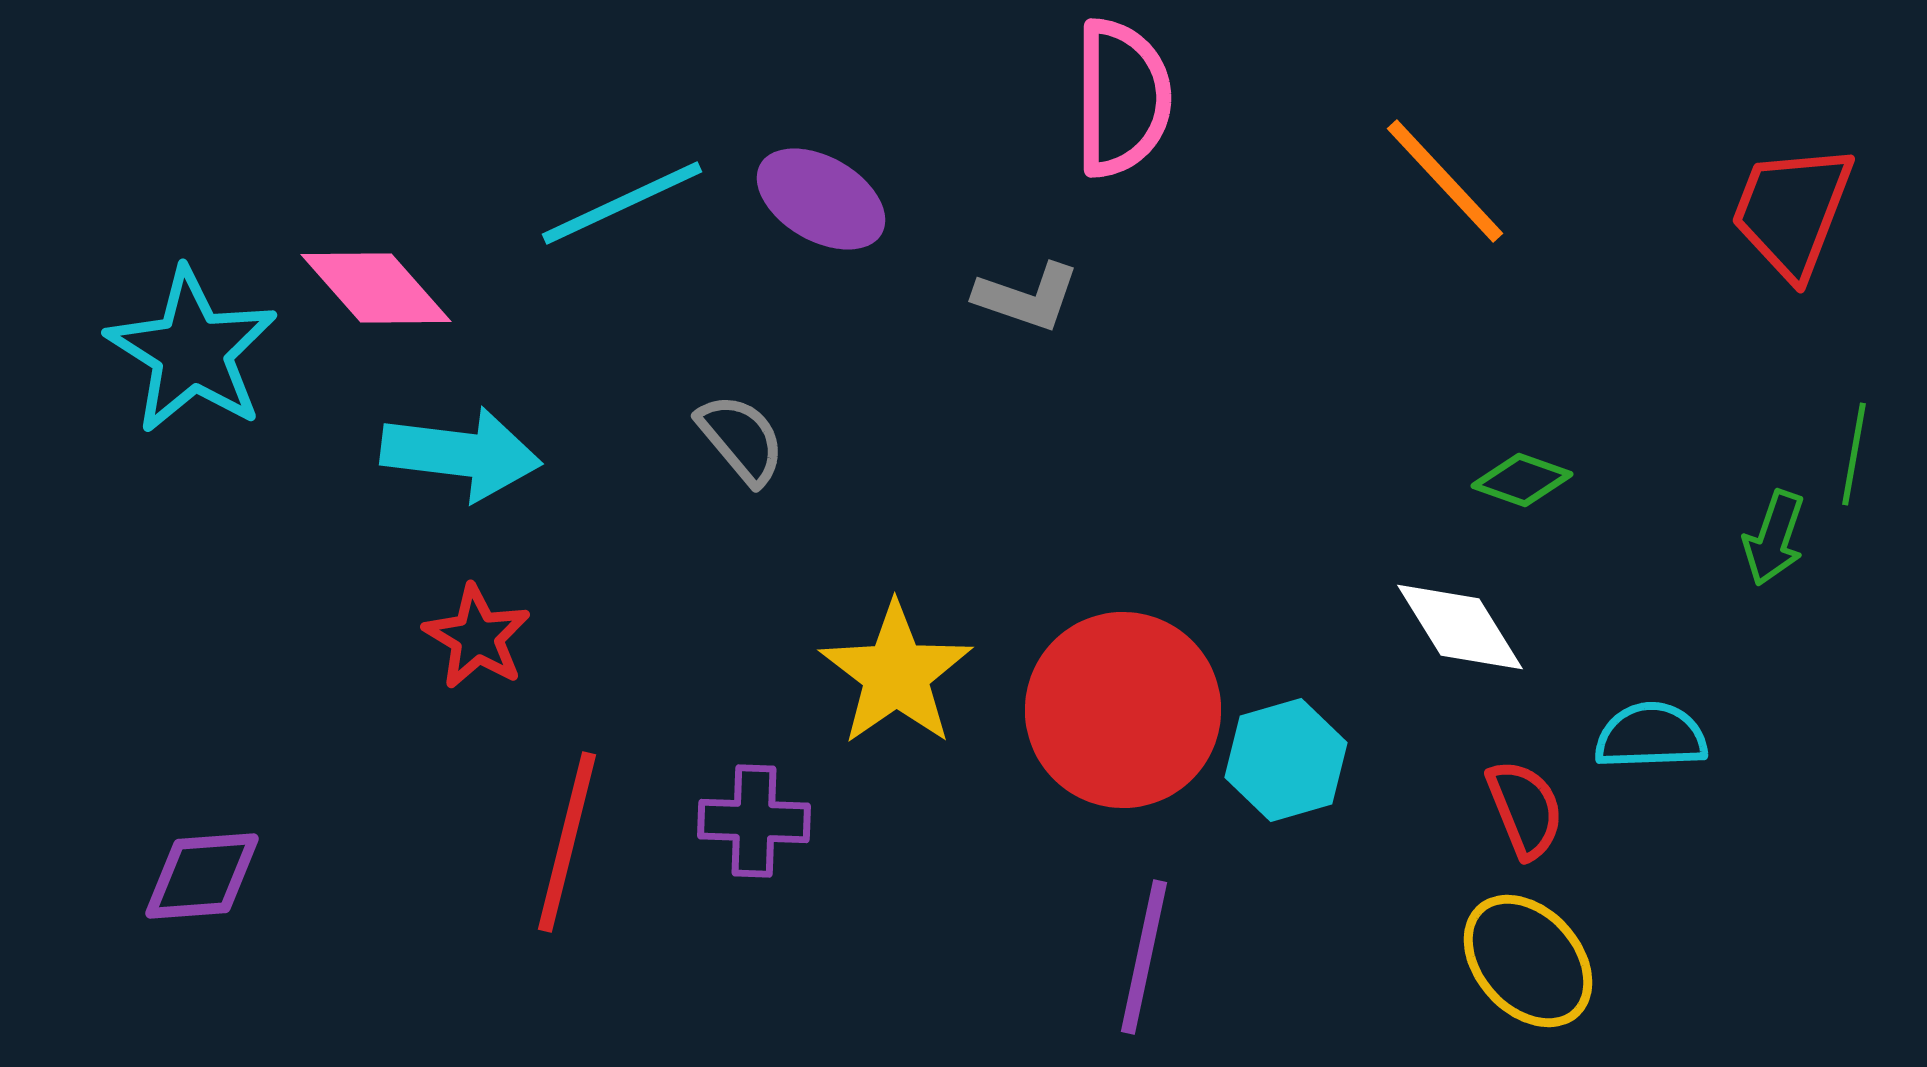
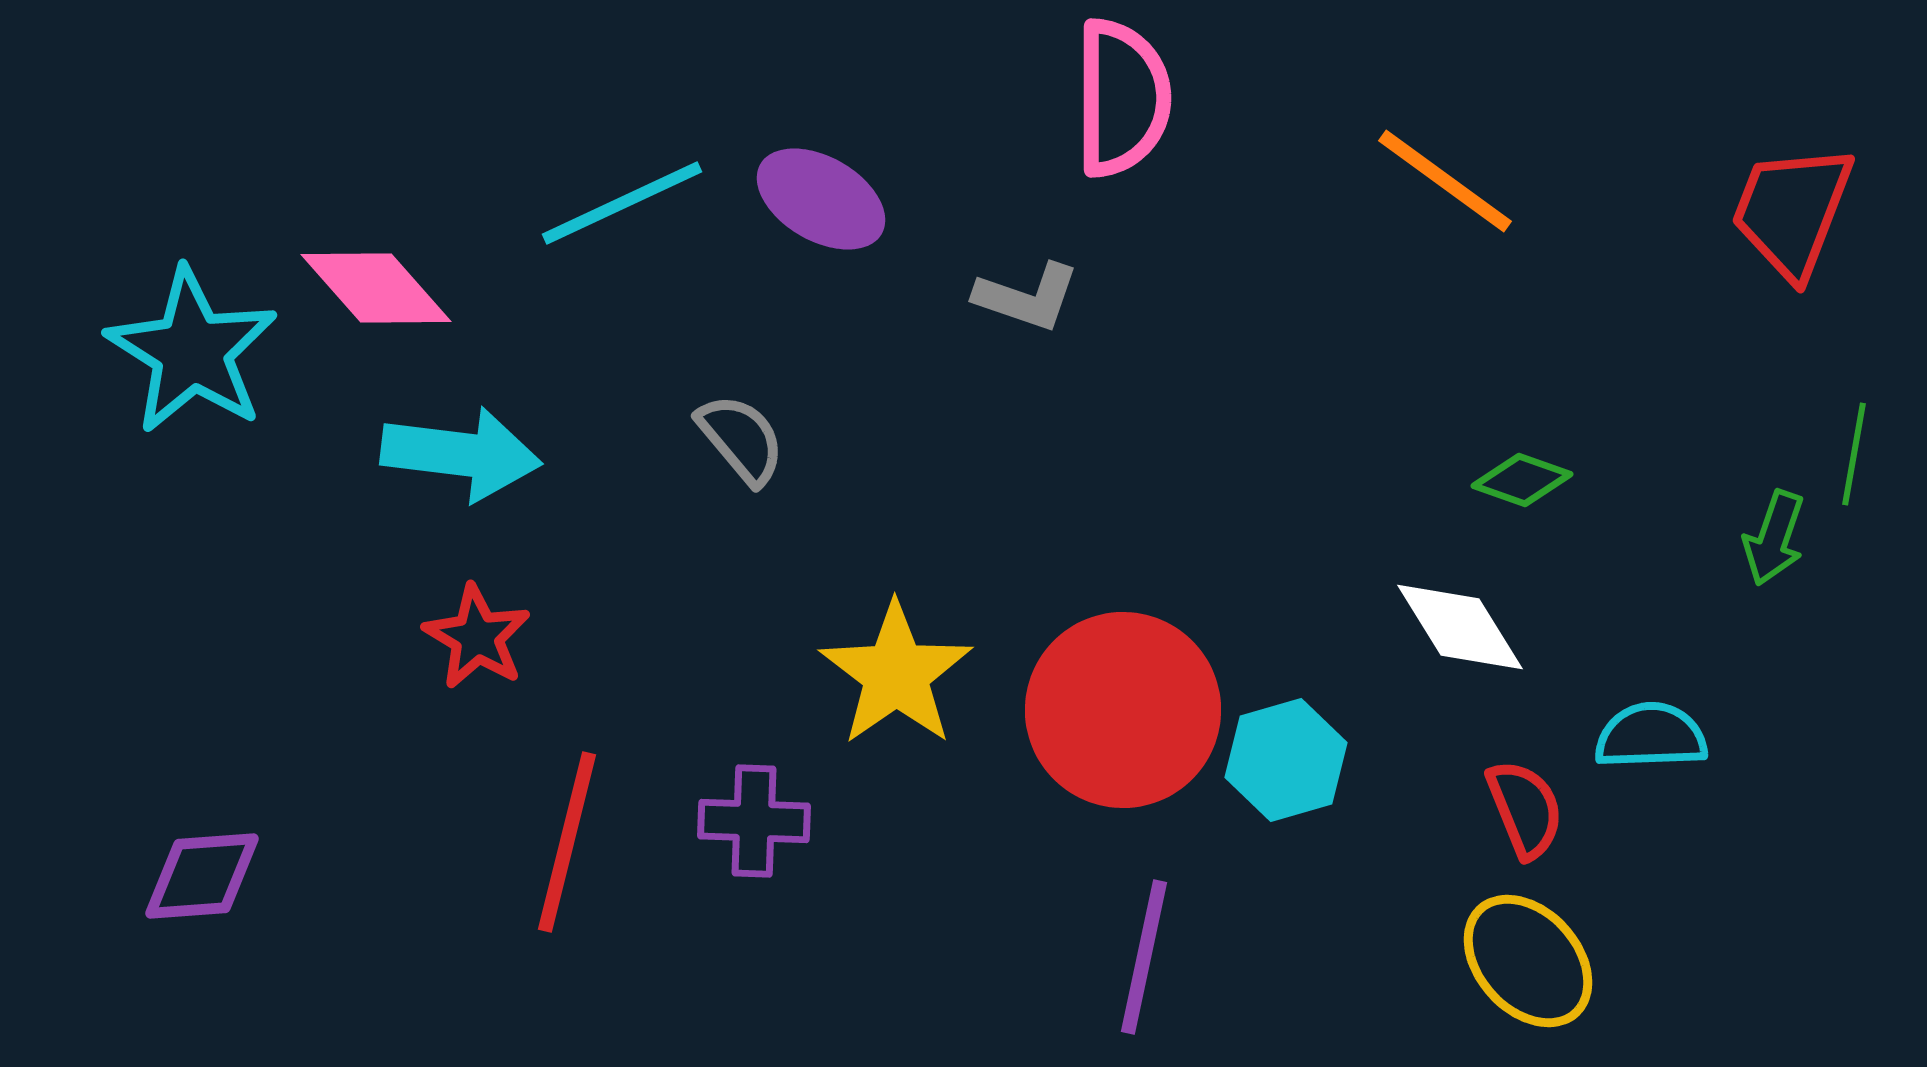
orange line: rotated 11 degrees counterclockwise
